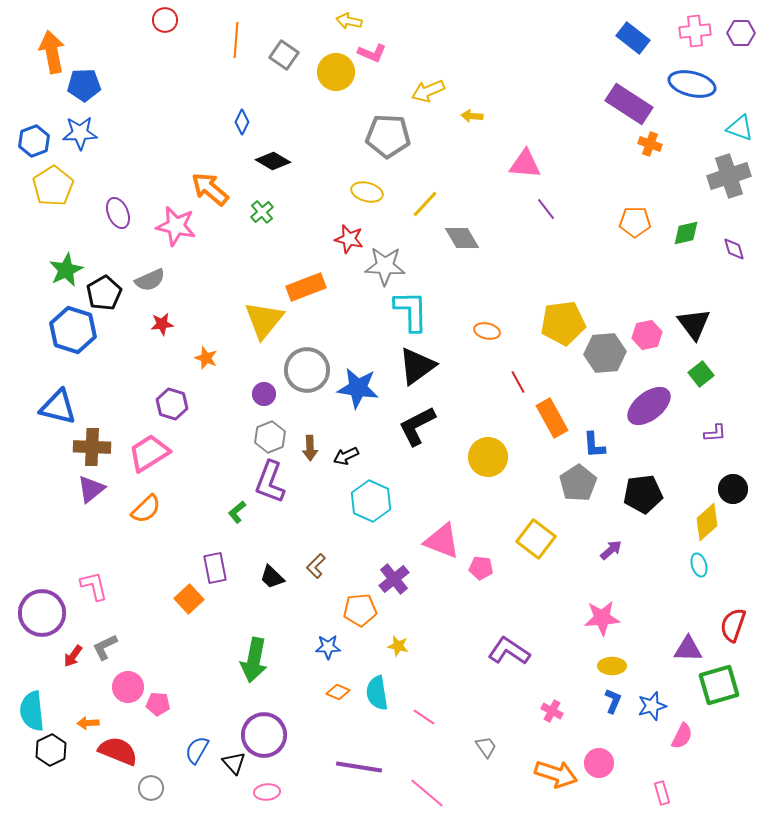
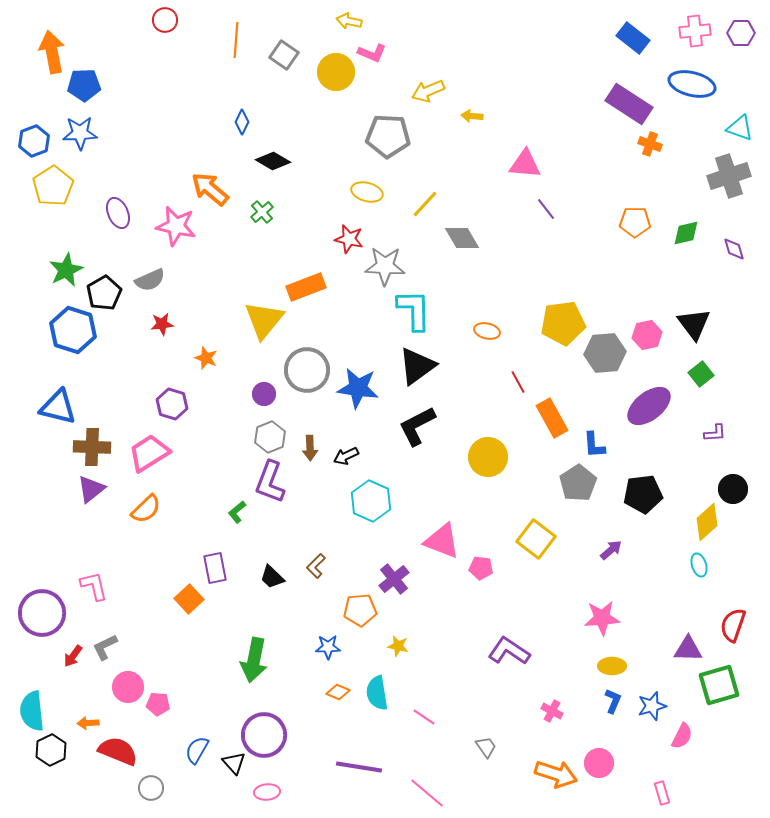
cyan L-shape at (411, 311): moved 3 px right, 1 px up
